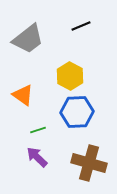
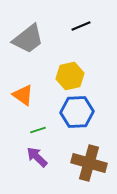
yellow hexagon: rotated 20 degrees clockwise
